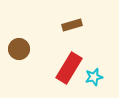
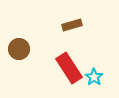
red rectangle: rotated 64 degrees counterclockwise
cyan star: rotated 24 degrees counterclockwise
